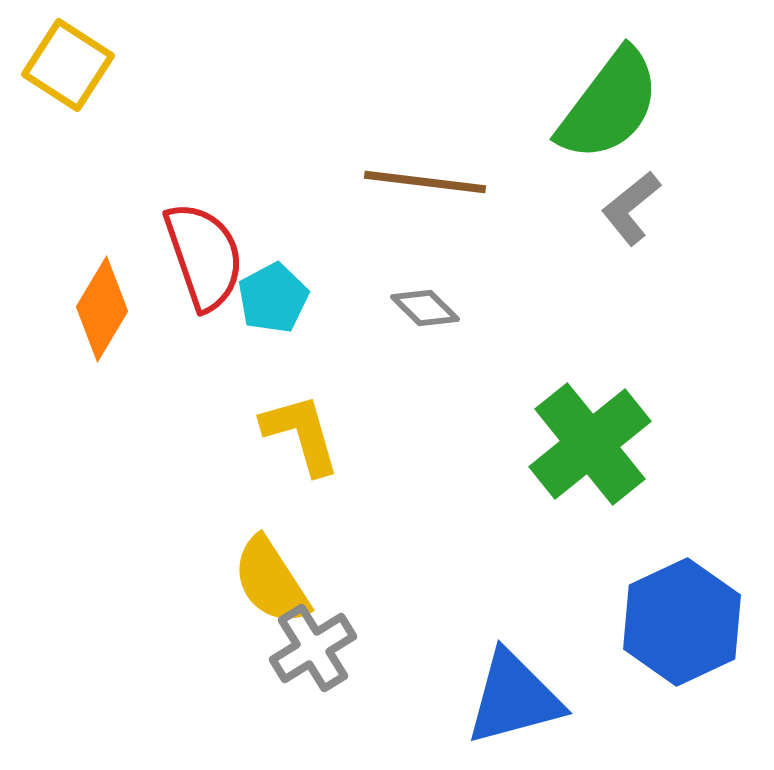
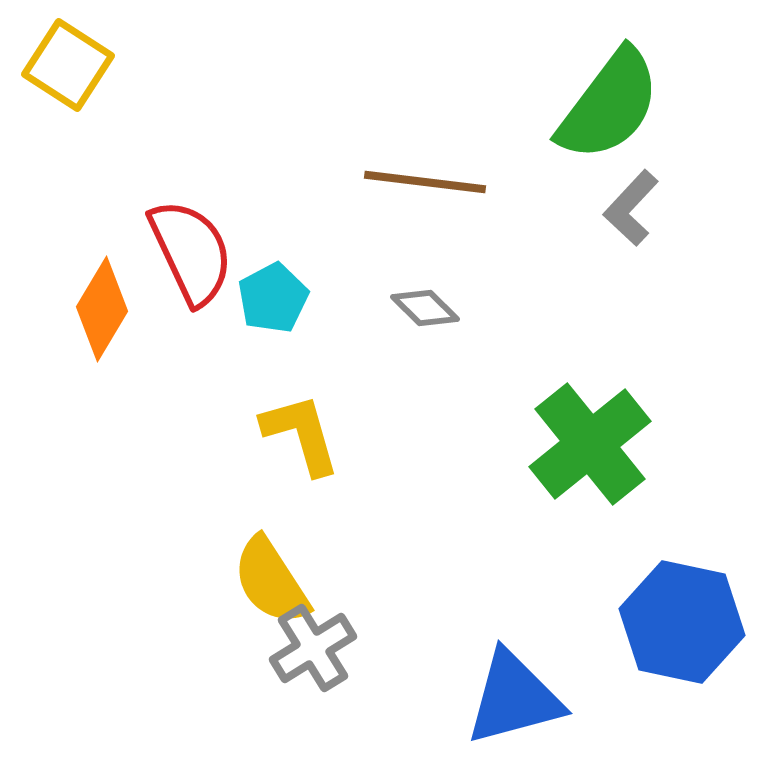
gray L-shape: rotated 8 degrees counterclockwise
red semicircle: moved 13 px left, 4 px up; rotated 6 degrees counterclockwise
blue hexagon: rotated 23 degrees counterclockwise
